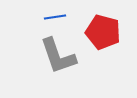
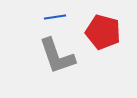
gray L-shape: moved 1 px left
